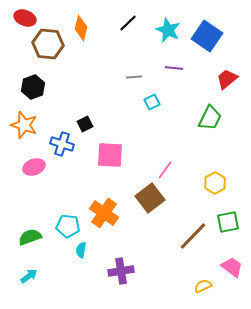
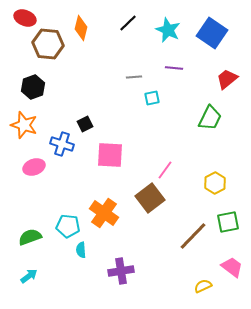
blue square: moved 5 px right, 3 px up
cyan square: moved 4 px up; rotated 14 degrees clockwise
cyan semicircle: rotated 14 degrees counterclockwise
